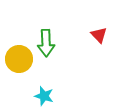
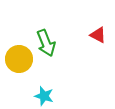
red triangle: moved 1 px left; rotated 18 degrees counterclockwise
green arrow: rotated 20 degrees counterclockwise
